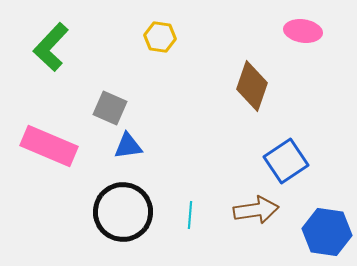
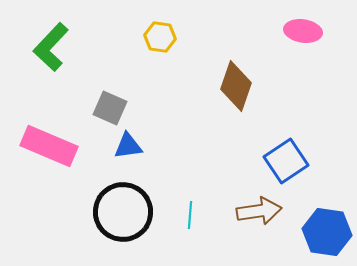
brown diamond: moved 16 px left
brown arrow: moved 3 px right, 1 px down
